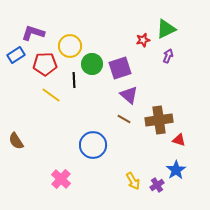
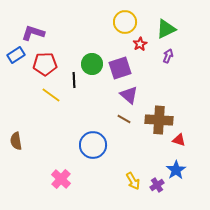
red star: moved 3 px left, 4 px down; rotated 16 degrees counterclockwise
yellow circle: moved 55 px right, 24 px up
brown cross: rotated 12 degrees clockwise
brown semicircle: rotated 24 degrees clockwise
